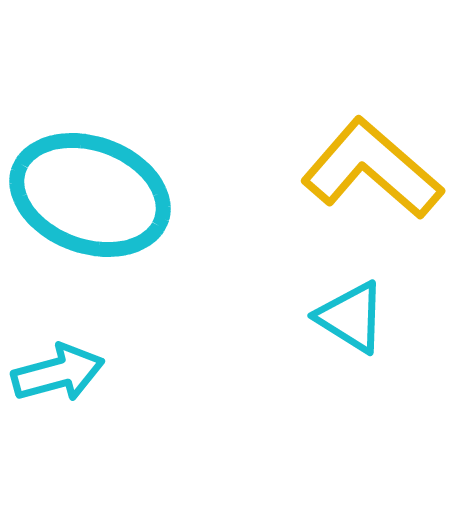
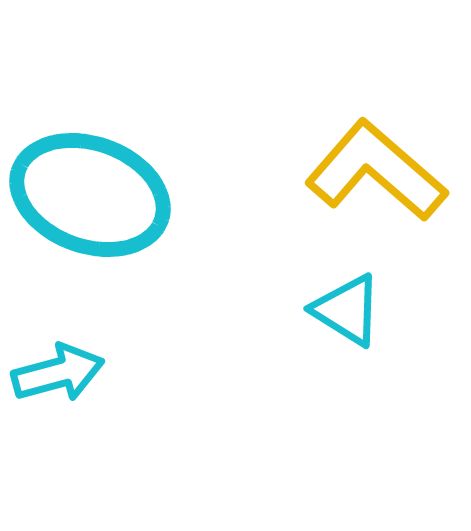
yellow L-shape: moved 4 px right, 2 px down
cyan triangle: moved 4 px left, 7 px up
